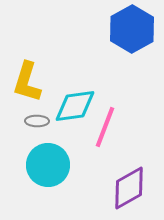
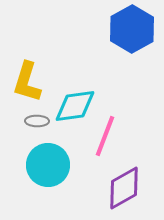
pink line: moved 9 px down
purple diamond: moved 5 px left
